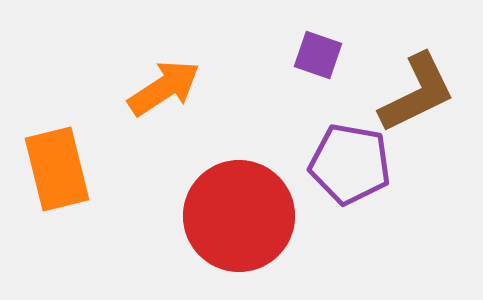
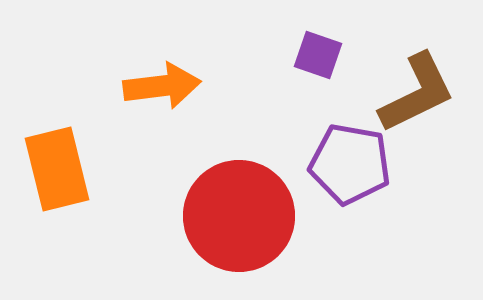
orange arrow: moved 2 px left, 2 px up; rotated 26 degrees clockwise
